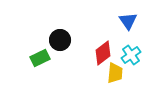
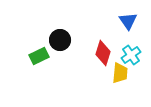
red diamond: rotated 35 degrees counterclockwise
green rectangle: moved 1 px left, 2 px up
yellow trapezoid: moved 5 px right
